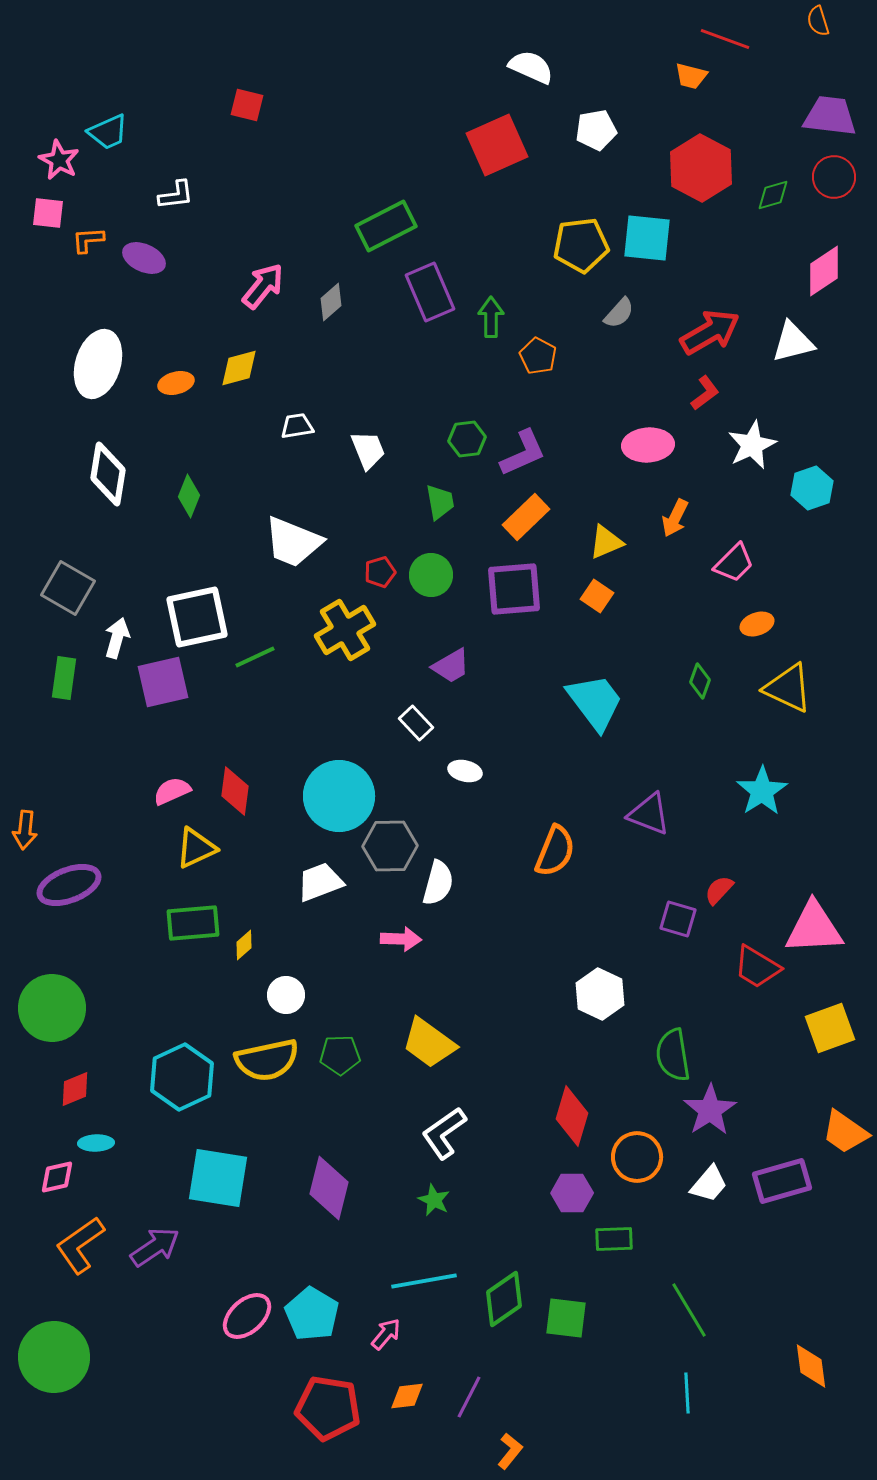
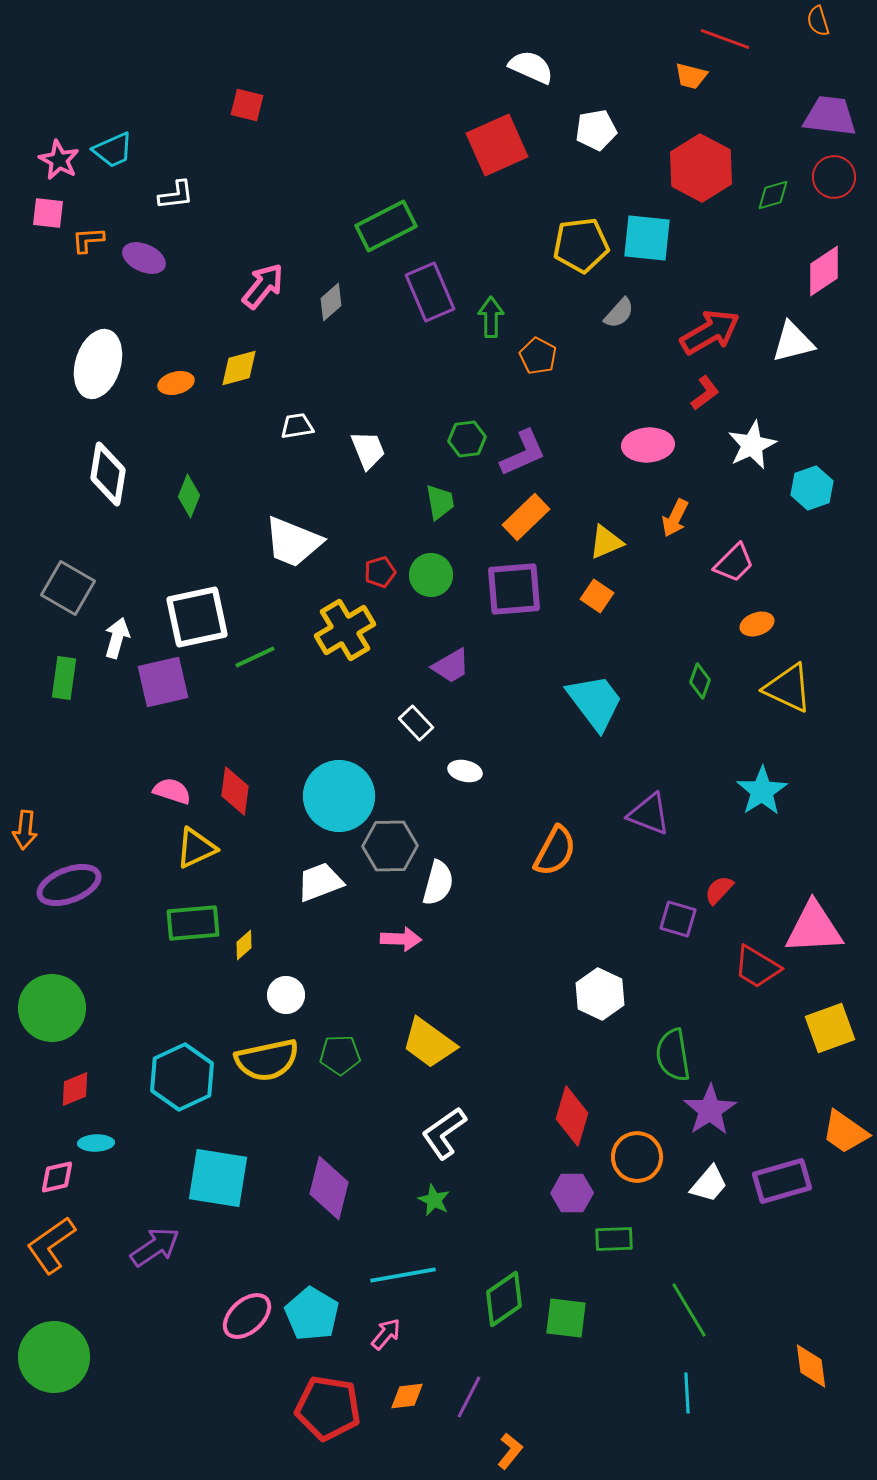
cyan trapezoid at (108, 132): moved 5 px right, 18 px down
pink semicircle at (172, 791): rotated 42 degrees clockwise
orange semicircle at (555, 851): rotated 6 degrees clockwise
orange L-shape at (80, 1245): moved 29 px left
cyan line at (424, 1281): moved 21 px left, 6 px up
